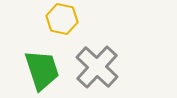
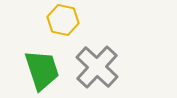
yellow hexagon: moved 1 px right, 1 px down
